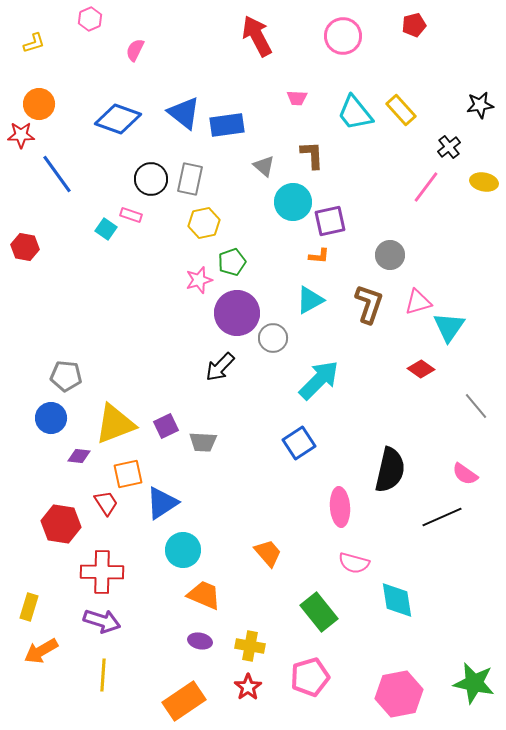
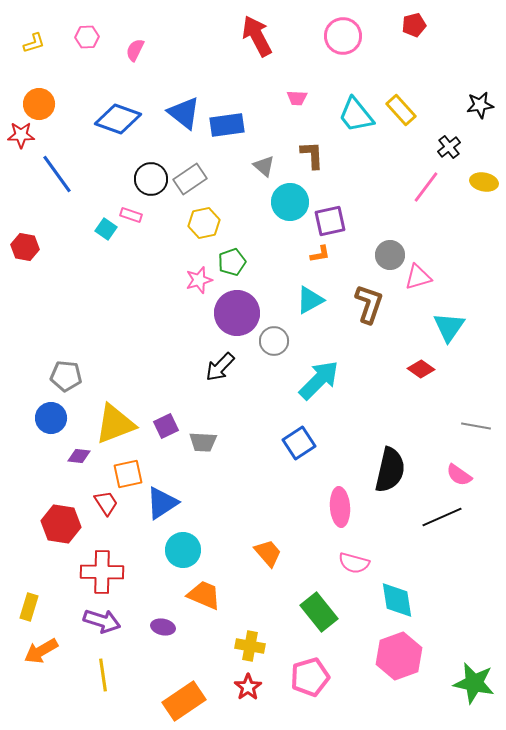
pink hexagon at (90, 19): moved 3 px left, 18 px down; rotated 20 degrees clockwise
cyan trapezoid at (355, 113): moved 1 px right, 2 px down
gray rectangle at (190, 179): rotated 44 degrees clockwise
cyan circle at (293, 202): moved 3 px left
orange L-shape at (319, 256): moved 1 px right, 2 px up; rotated 15 degrees counterclockwise
pink triangle at (418, 302): moved 25 px up
gray circle at (273, 338): moved 1 px right, 3 px down
gray line at (476, 406): moved 20 px down; rotated 40 degrees counterclockwise
pink semicircle at (465, 474): moved 6 px left, 1 px down
purple ellipse at (200, 641): moved 37 px left, 14 px up
yellow line at (103, 675): rotated 12 degrees counterclockwise
pink hexagon at (399, 694): moved 38 px up; rotated 9 degrees counterclockwise
